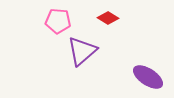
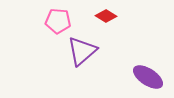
red diamond: moved 2 px left, 2 px up
